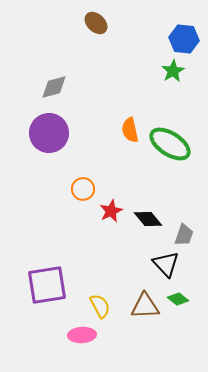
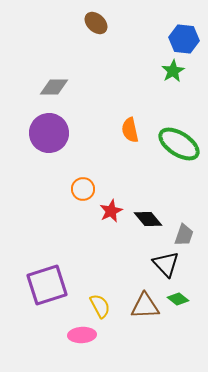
gray diamond: rotated 16 degrees clockwise
green ellipse: moved 9 px right
purple square: rotated 9 degrees counterclockwise
